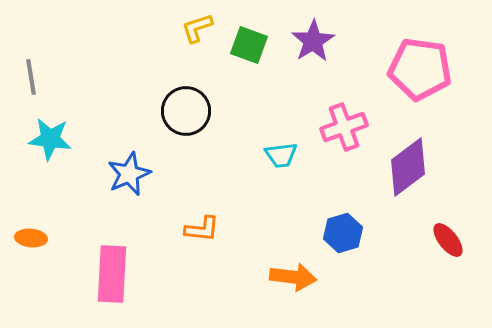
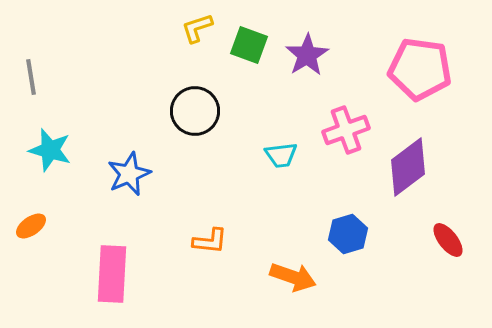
purple star: moved 6 px left, 14 px down
black circle: moved 9 px right
pink cross: moved 2 px right, 3 px down
cyan star: moved 11 px down; rotated 9 degrees clockwise
orange L-shape: moved 8 px right, 12 px down
blue hexagon: moved 5 px right, 1 px down
orange ellipse: moved 12 px up; rotated 40 degrees counterclockwise
orange arrow: rotated 12 degrees clockwise
